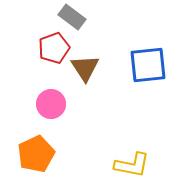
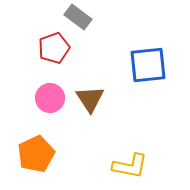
gray rectangle: moved 6 px right
brown triangle: moved 5 px right, 31 px down
pink circle: moved 1 px left, 6 px up
yellow L-shape: moved 2 px left, 1 px down
